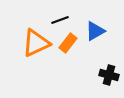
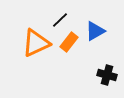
black line: rotated 24 degrees counterclockwise
orange rectangle: moved 1 px right, 1 px up
black cross: moved 2 px left
